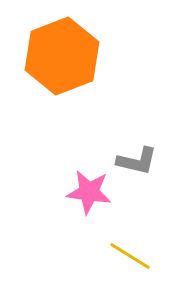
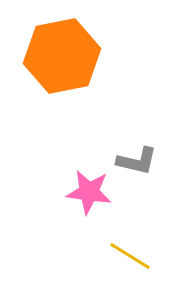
orange hexagon: rotated 10 degrees clockwise
